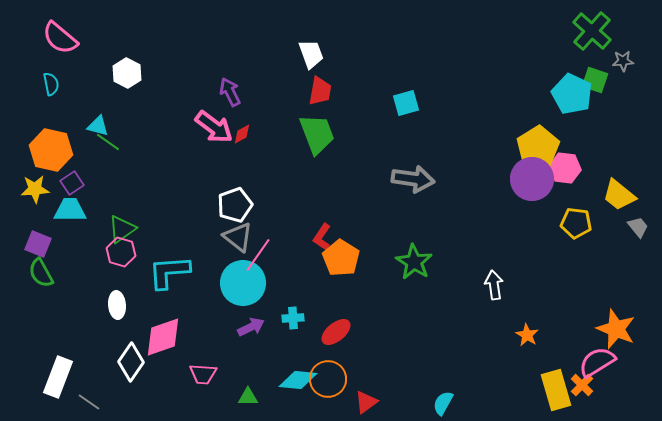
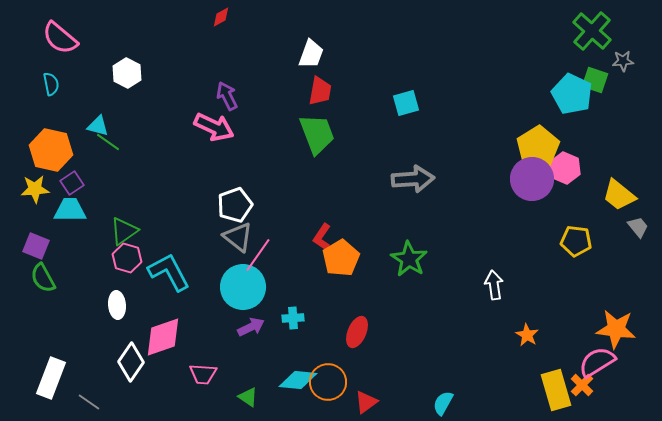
white trapezoid at (311, 54): rotated 40 degrees clockwise
purple arrow at (230, 92): moved 3 px left, 4 px down
pink arrow at (214, 127): rotated 12 degrees counterclockwise
red diamond at (242, 134): moved 21 px left, 117 px up
pink hexagon at (565, 168): rotated 16 degrees clockwise
gray arrow at (413, 179): rotated 12 degrees counterclockwise
yellow pentagon at (576, 223): moved 18 px down
green triangle at (122, 229): moved 2 px right, 2 px down
purple square at (38, 244): moved 2 px left, 2 px down
pink hexagon at (121, 252): moved 6 px right, 6 px down
orange pentagon at (341, 258): rotated 9 degrees clockwise
green star at (414, 262): moved 5 px left, 3 px up
cyan L-shape at (169, 272): rotated 66 degrees clockwise
green semicircle at (41, 273): moved 2 px right, 5 px down
cyan circle at (243, 283): moved 4 px down
orange star at (616, 329): rotated 15 degrees counterclockwise
red ellipse at (336, 332): moved 21 px right; rotated 28 degrees counterclockwise
white rectangle at (58, 377): moved 7 px left, 1 px down
orange circle at (328, 379): moved 3 px down
green triangle at (248, 397): rotated 35 degrees clockwise
